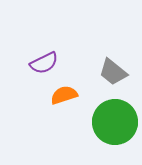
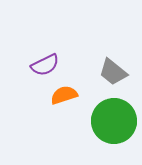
purple semicircle: moved 1 px right, 2 px down
green circle: moved 1 px left, 1 px up
